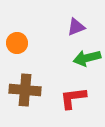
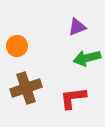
purple triangle: moved 1 px right
orange circle: moved 3 px down
brown cross: moved 1 px right, 2 px up; rotated 24 degrees counterclockwise
